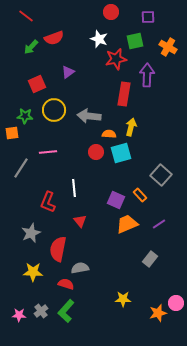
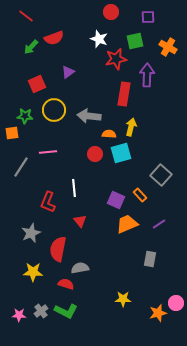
red circle at (96, 152): moved 1 px left, 2 px down
gray line at (21, 168): moved 1 px up
gray rectangle at (150, 259): rotated 28 degrees counterclockwise
green L-shape at (66, 311): rotated 105 degrees counterclockwise
